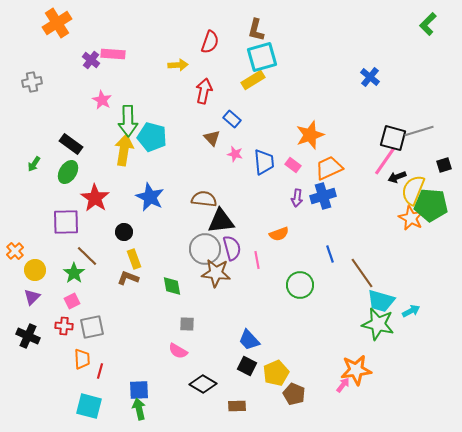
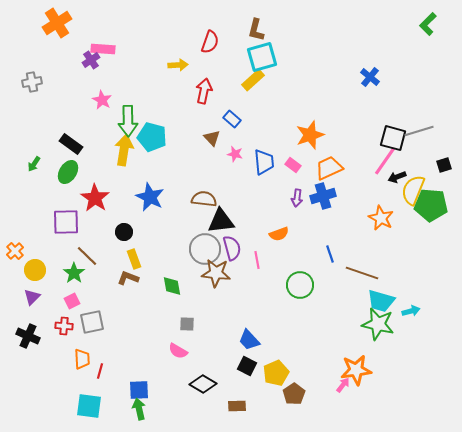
pink rectangle at (113, 54): moved 10 px left, 5 px up
purple cross at (91, 60): rotated 18 degrees clockwise
yellow rectangle at (253, 80): rotated 10 degrees counterclockwise
orange star at (411, 218): moved 30 px left
brown line at (362, 273): rotated 36 degrees counterclockwise
cyan arrow at (411, 311): rotated 12 degrees clockwise
gray square at (92, 327): moved 5 px up
brown pentagon at (294, 394): rotated 15 degrees clockwise
cyan square at (89, 406): rotated 8 degrees counterclockwise
